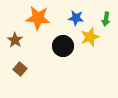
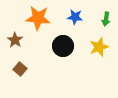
blue star: moved 1 px left, 1 px up
yellow star: moved 9 px right, 10 px down
